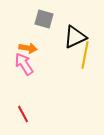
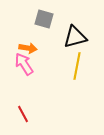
black triangle: rotated 10 degrees clockwise
yellow line: moved 8 px left, 11 px down
